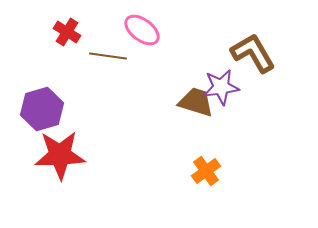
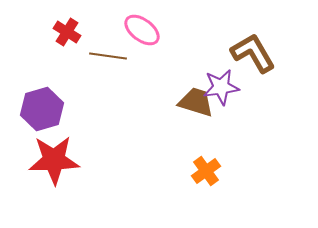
red star: moved 6 px left, 5 px down
